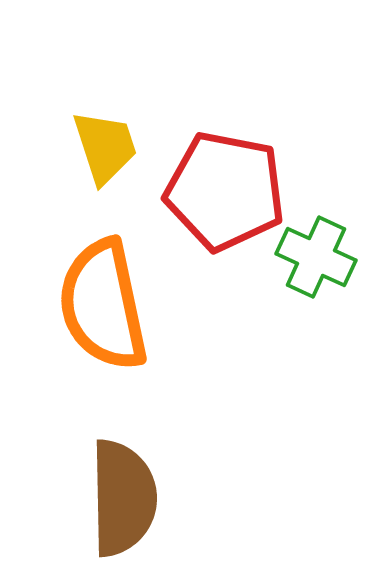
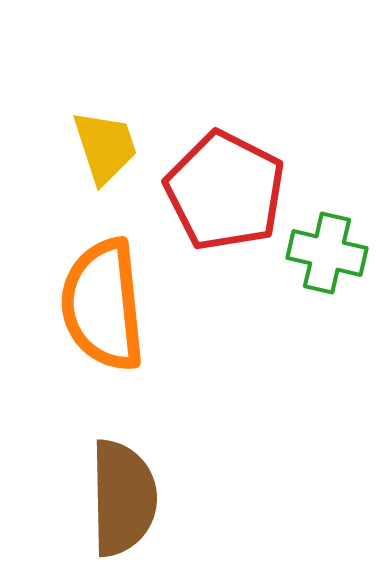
red pentagon: rotated 16 degrees clockwise
green cross: moved 11 px right, 4 px up; rotated 12 degrees counterclockwise
orange semicircle: rotated 6 degrees clockwise
